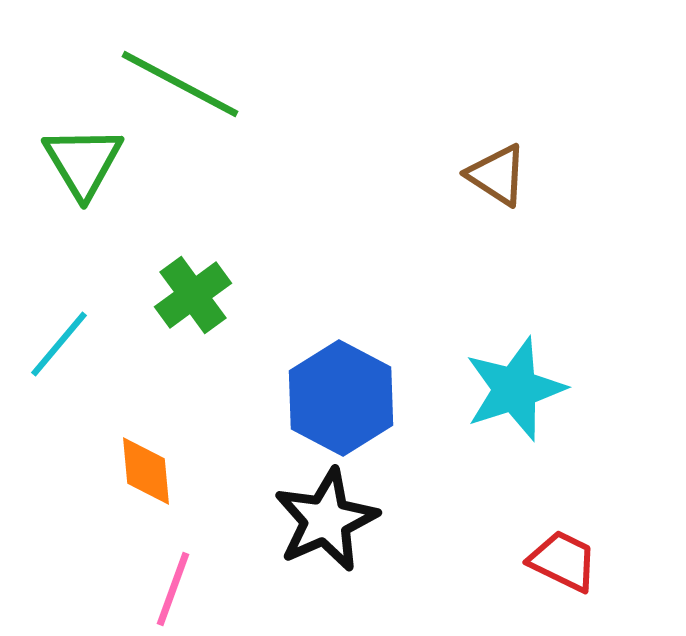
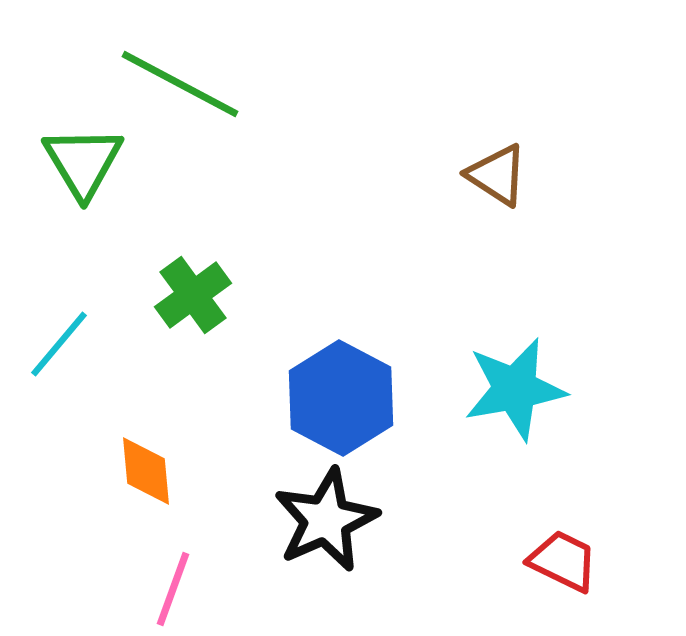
cyan star: rotated 8 degrees clockwise
